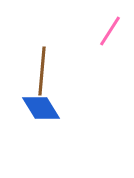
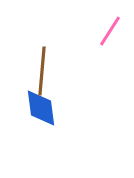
blue diamond: rotated 24 degrees clockwise
